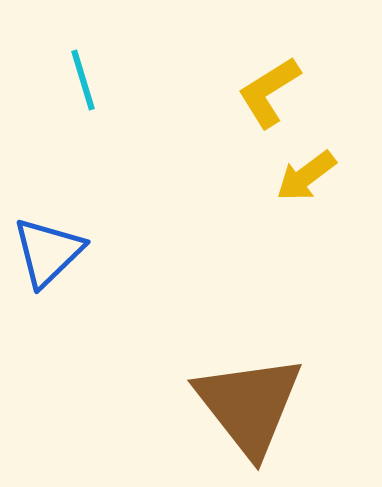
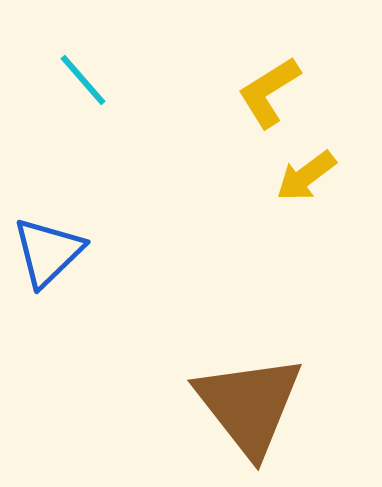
cyan line: rotated 24 degrees counterclockwise
